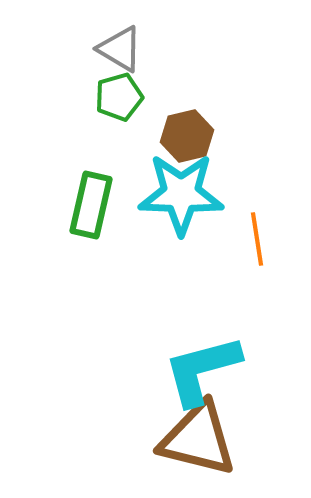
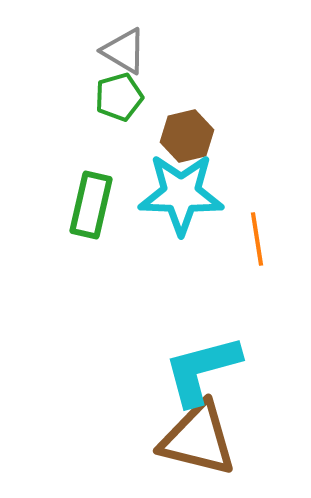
gray triangle: moved 4 px right, 2 px down
